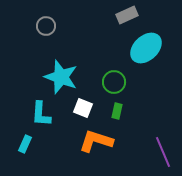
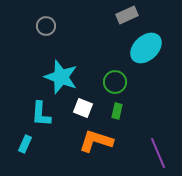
green circle: moved 1 px right
purple line: moved 5 px left, 1 px down
